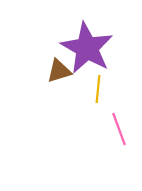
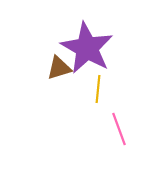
brown triangle: moved 3 px up
